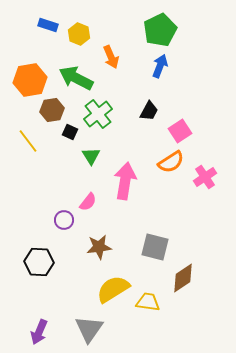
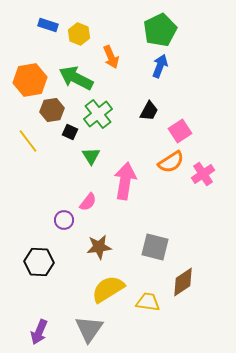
pink cross: moved 2 px left, 3 px up
brown diamond: moved 4 px down
yellow semicircle: moved 5 px left
